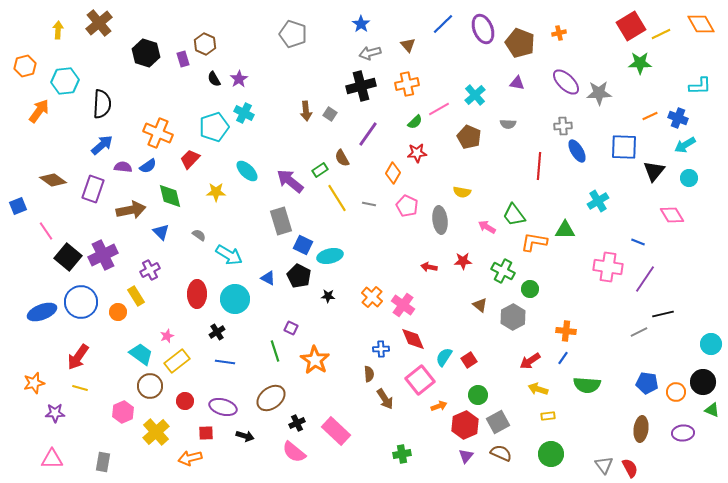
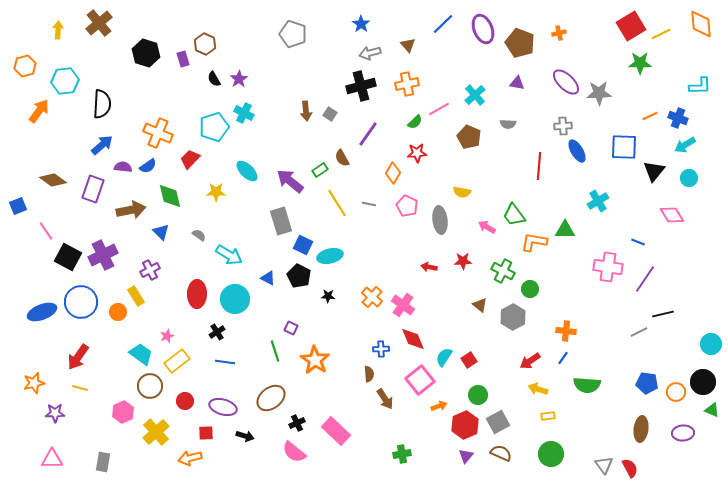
orange diamond at (701, 24): rotated 24 degrees clockwise
yellow line at (337, 198): moved 5 px down
black square at (68, 257): rotated 12 degrees counterclockwise
